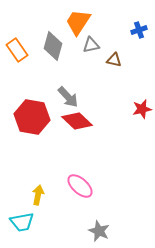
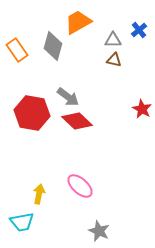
orange trapezoid: rotated 28 degrees clockwise
blue cross: rotated 21 degrees counterclockwise
gray triangle: moved 22 px right, 5 px up; rotated 12 degrees clockwise
gray arrow: rotated 10 degrees counterclockwise
red star: rotated 30 degrees counterclockwise
red hexagon: moved 4 px up
yellow arrow: moved 1 px right, 1 px up
